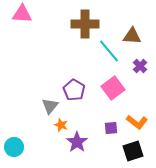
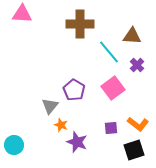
brown cross: moved 5 px left
cyan line: moved 1 px down
purple cross: moved 3 px left, 1 px up
orange L-shape: moved 1 px right, 2 px down
purple star: rotated 15 degrees counterclockwise
cyan circle: moved 2 px up
black square: moved 1 px right, 1 px up
